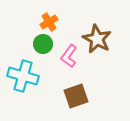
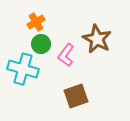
orange cross: moved 13 px left
green circle: moved 2 px left
pink L-shape: moved 3 px left, 1 px up
cyan cross: moved 7 px up
